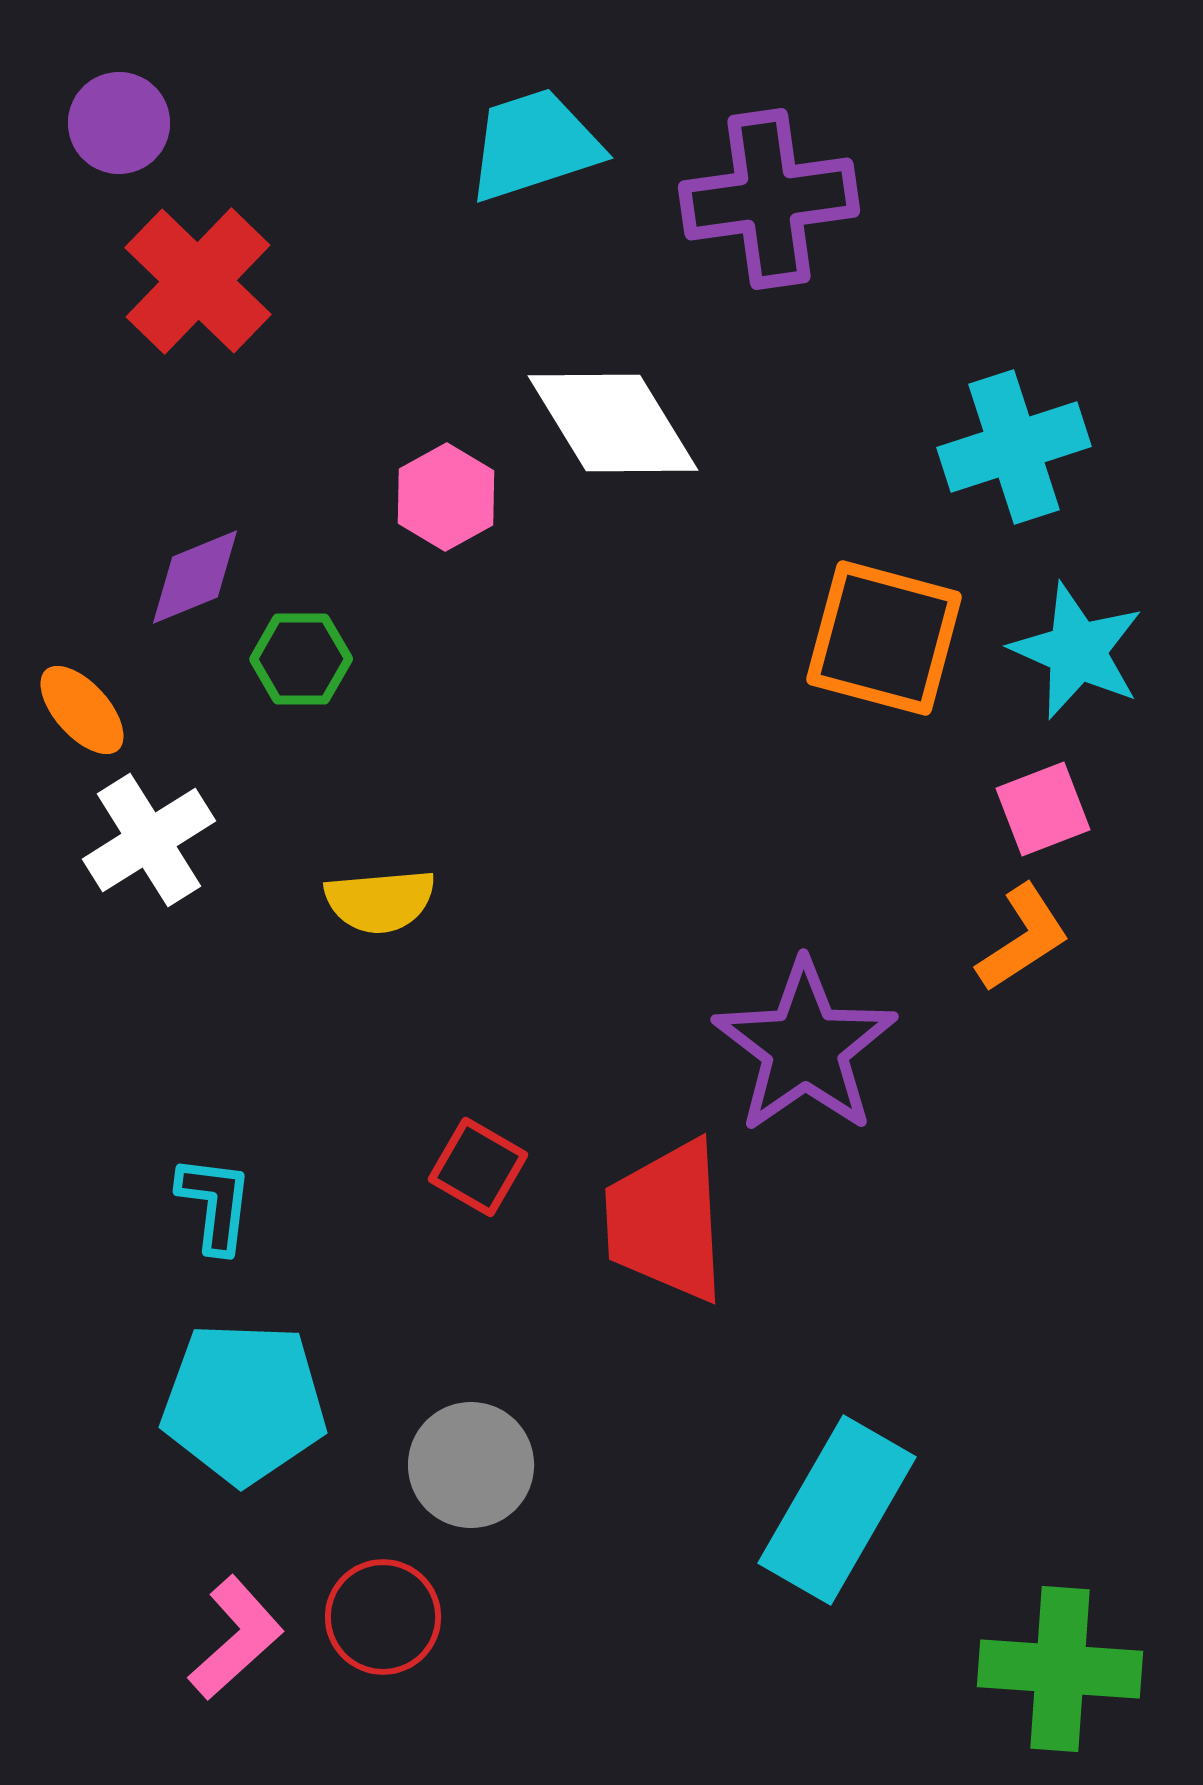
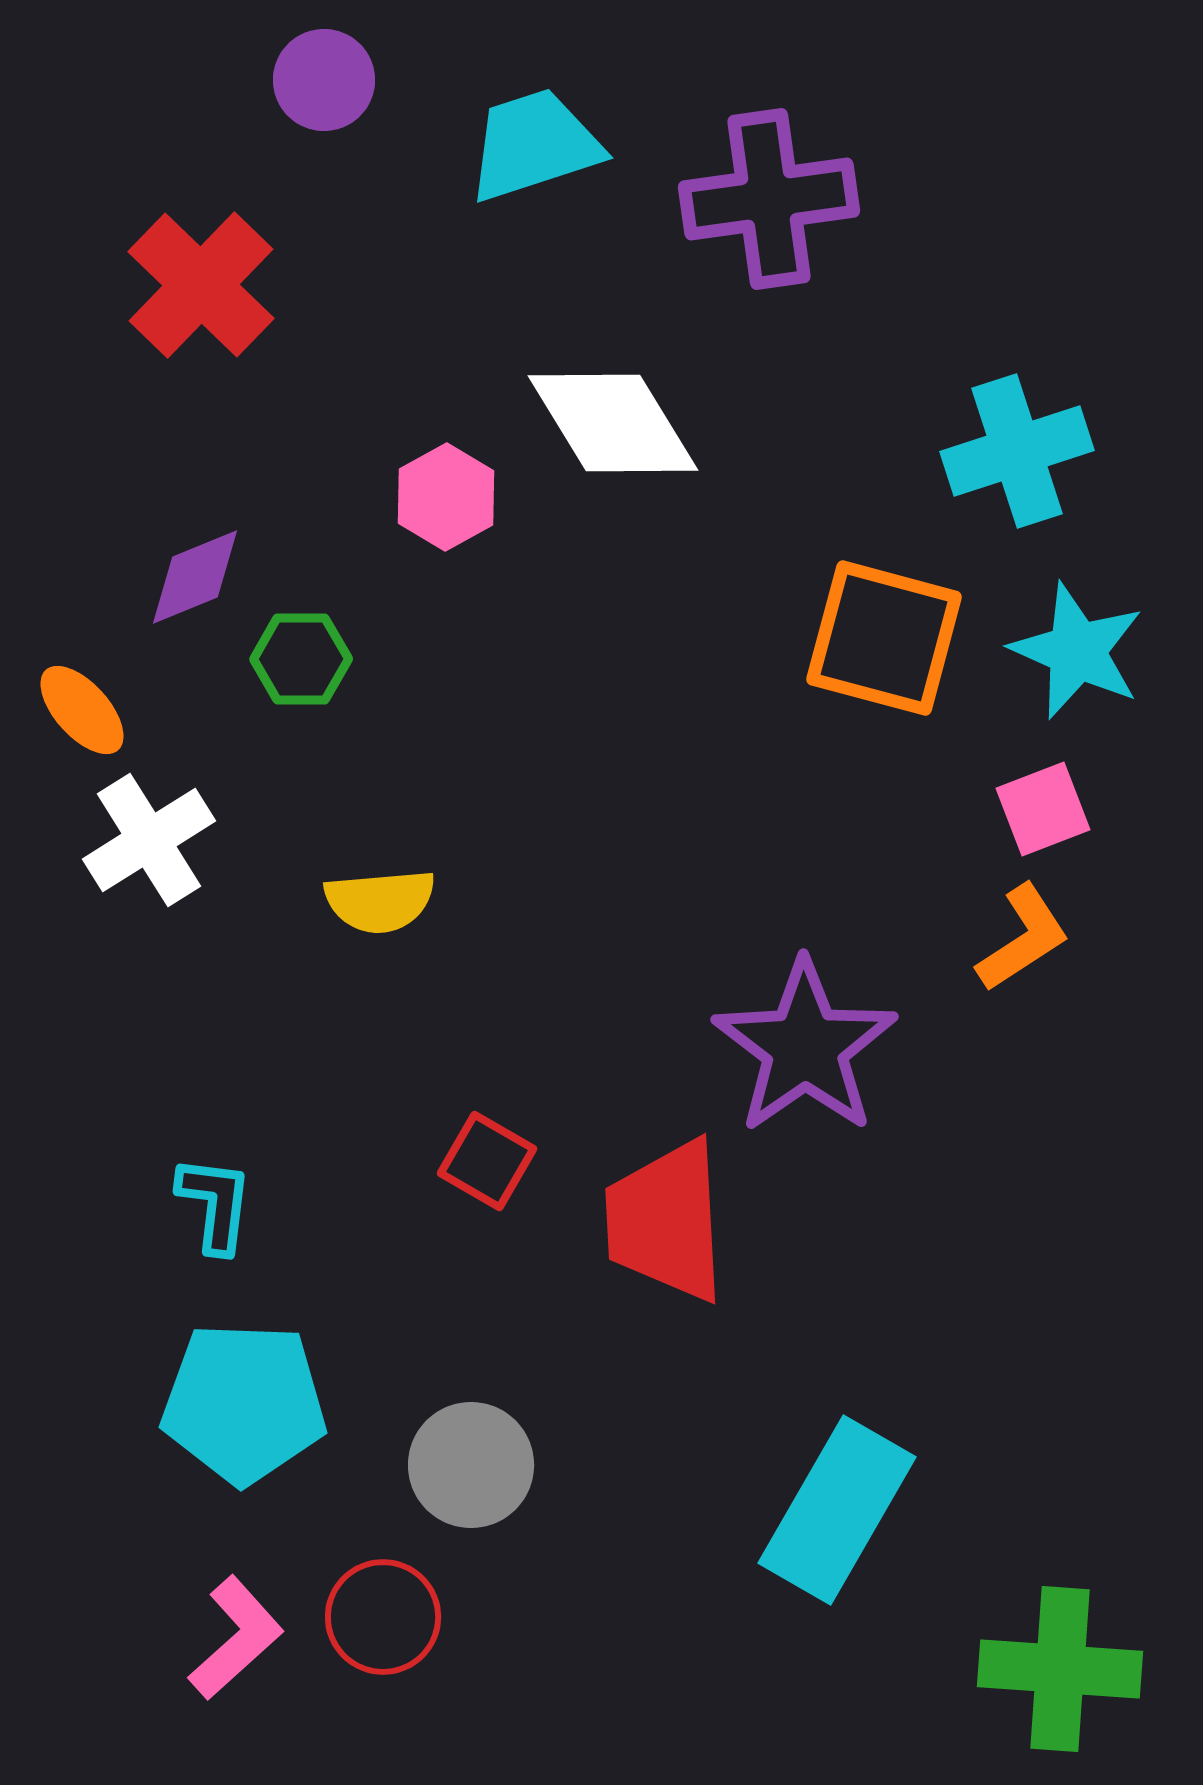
purple circle: moved 205 px right, 43 px up
red cross: moved 3 px right, 4 px down
cyan cross: moved 3 px right, 4 px down
red square: moved 9 px right, 6 px up
